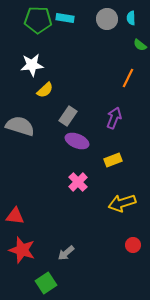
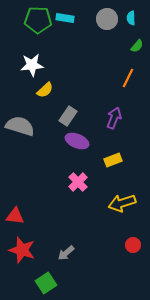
green semicircle: moved 3 px left, 1 px down; rotated 88 degrees counterclockwise
